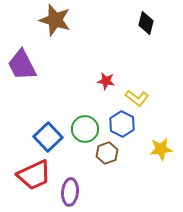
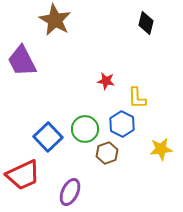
brown star: rotated 12 degrees clockwise
purple trapezoid: moved 4 px up
yellow L-shape: rotated 50 degrees clockwise
red trapezoid: moved 11 px left
purple ellipse: rotated 20 degrees clockwise
